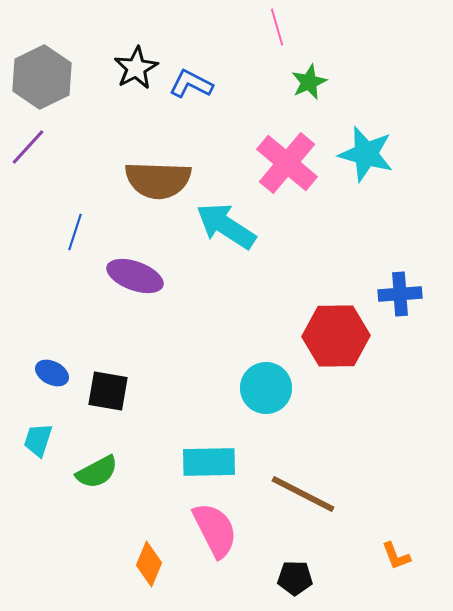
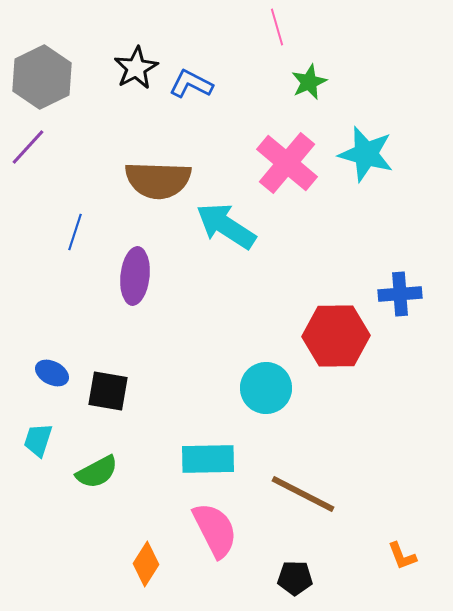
purple ellipse: rotated 76 degrees clockwise
cyan rectangle: moved 1 px left, 3 px up
orange L-shape: moved 6 px right
orange diamond: moved 3 px left; rotated 9 degrees clockwise
